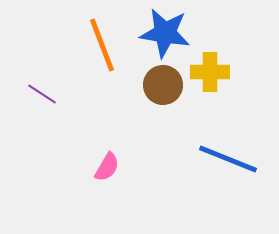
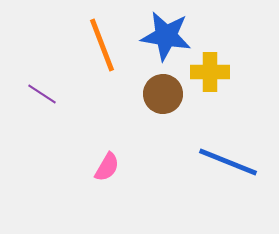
blue star: moved 1 px right, 3 px down
brown circle: moved 9 px down
blue line: moved 3 px down
